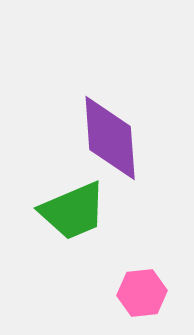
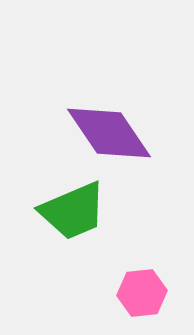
purple diamond: moved 1 px left, 5 px up; rotated 30 degrees counterclockwise
